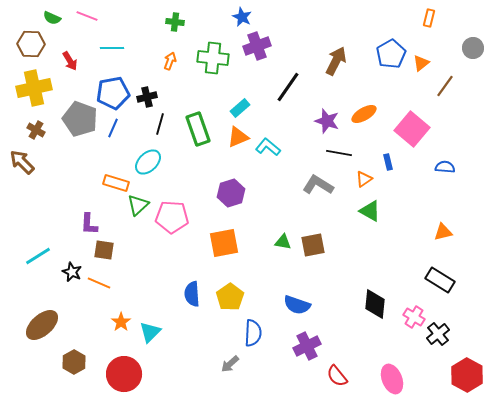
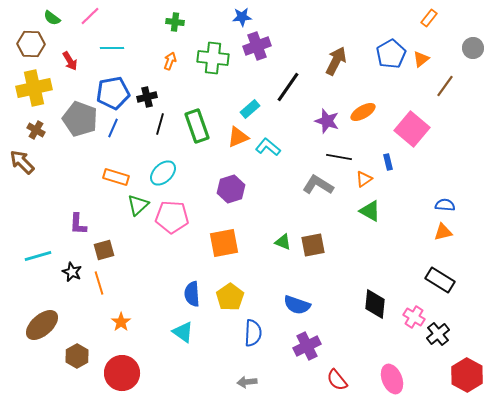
pink line at (87, 16): moved 3 px right; rotated 65 degrees counterclockwise
blue star at (242, 17): rotated 30 degrees counterclockwise
green semicircle at (52, 18): rotated 12 degrees clockwise
orange rectangle at (429, 18): rotated 24 degrees clockwise
orange triangle at (421, 63): moved 4 px up
cyan rectangle at (240, 108): moved 10 px right, 1 px down
orange ellipse at (364, 114): moved 1 px left, 2 px up
green rectangle at (198, 129): moved 1 px left, 3 px up
black line at (339, 153): moved 4 px down
cyan ellipse at (148, 162): moved 15 px right, 11 px down
blue semicircle at (445, 167): moved 38 px down
orange rectangle at (116, 183): moved 6 px up
purple hexagon at (231, 193): moved 4 px up
purple L-shape at (89, 224): moved 11 px left
green triangle at (283, 242): rotated 12 degrees clockwise
brown square at (104, 250): rotated 25 degrees counterclockwise
cyan line at (38, 256): rotated 16 degrees clockwise
orange line at (99, 283): rotated 50 degrees clockwise
cyan triangle at (150, 332): moved 33 px right; rotated 40 degrees counterclockwise
brown hexagon at (74, 362): moved 3 px right, 6 px up
gray arrow at (230, 364): moved 17 px right, 18 px down; rotated 36 degrees clockwise
red circle at (124, 374): moved 2 px left, 1 px up
red semicircle at (337, 376): moved 4 px down
